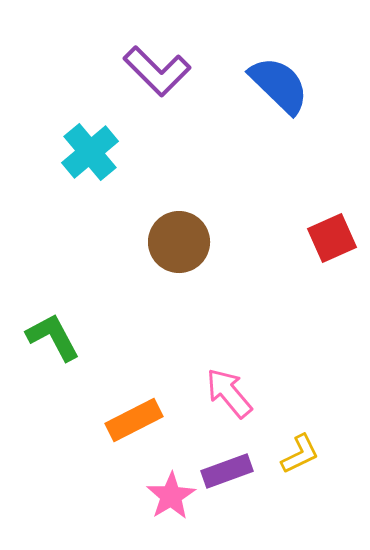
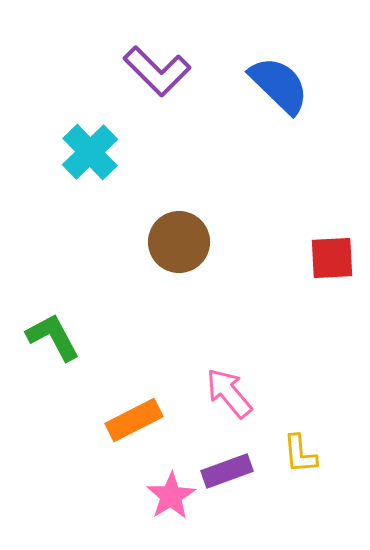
cyan cross: rotated 4 degrees counterclockwise
red square: moved 20 px down; rotated 21 degrees clockwise
yellow L-shape: rotated 111 degrees clockwise
